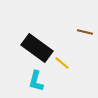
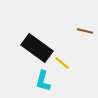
brown line: moved 1 px up
cyan L-shape: moved 7 px right
